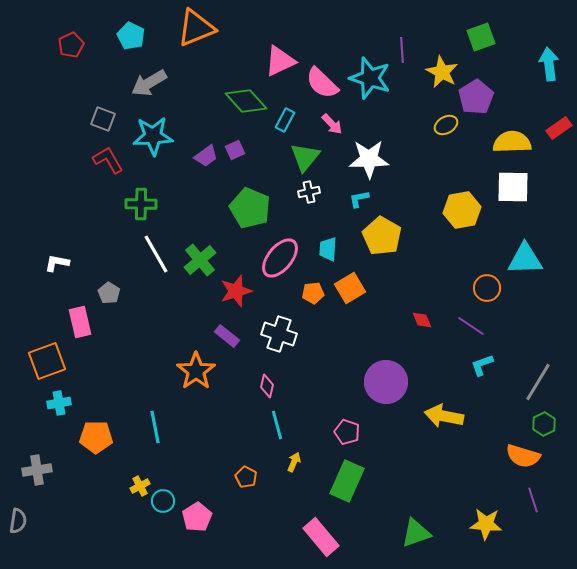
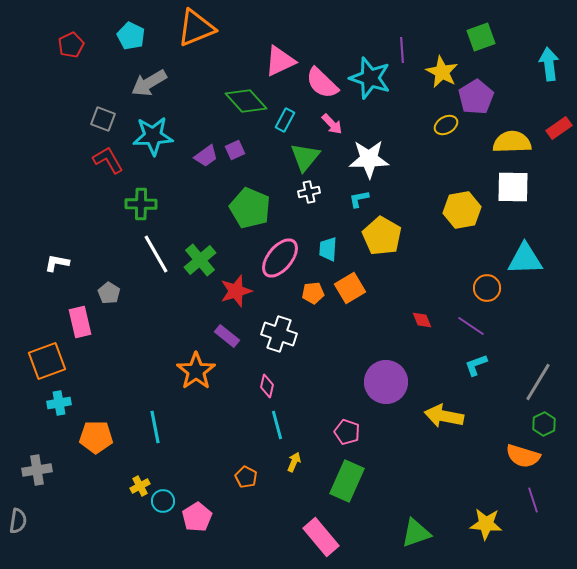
cyan L-shape at (482, 365): moved 6 px left
